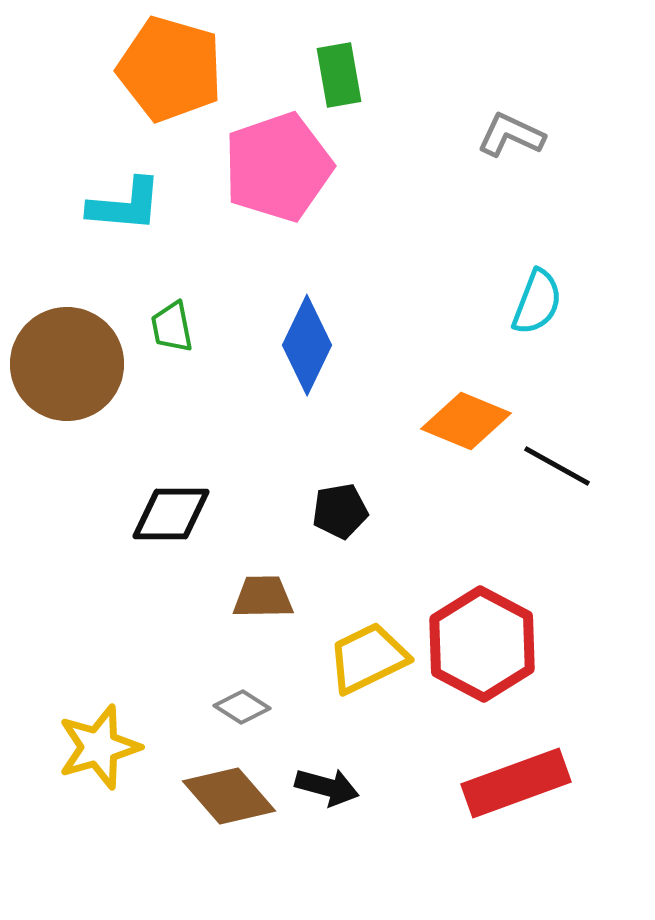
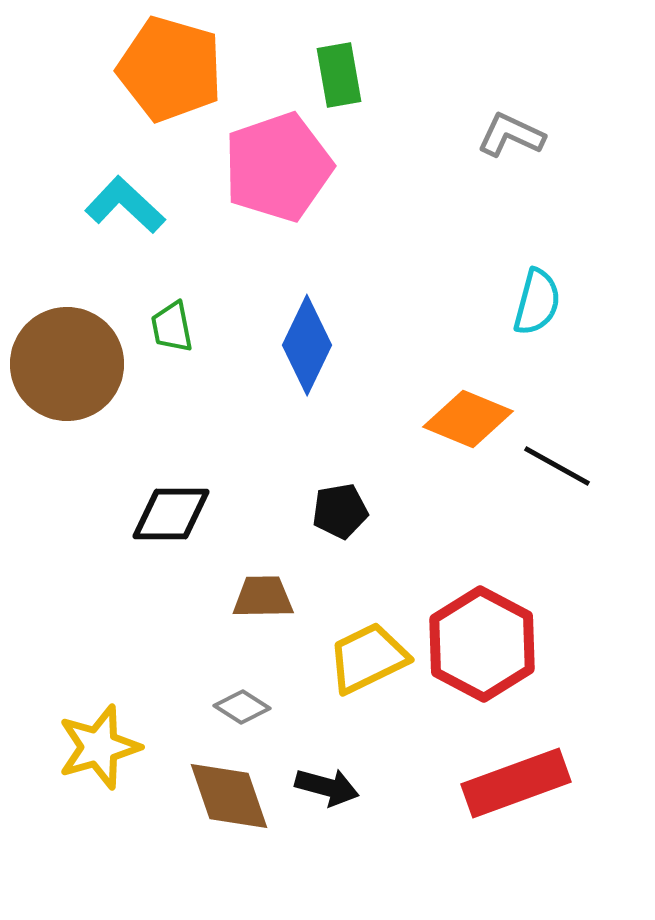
cyan L-shape: rotated 142 degrees counterclockwise
cyan semicircle: rotated 6 degrees counterclockwise
orange diamond: moved 2 px right, 2 px up
brown diamond: rotated 22 degrees clockwise
